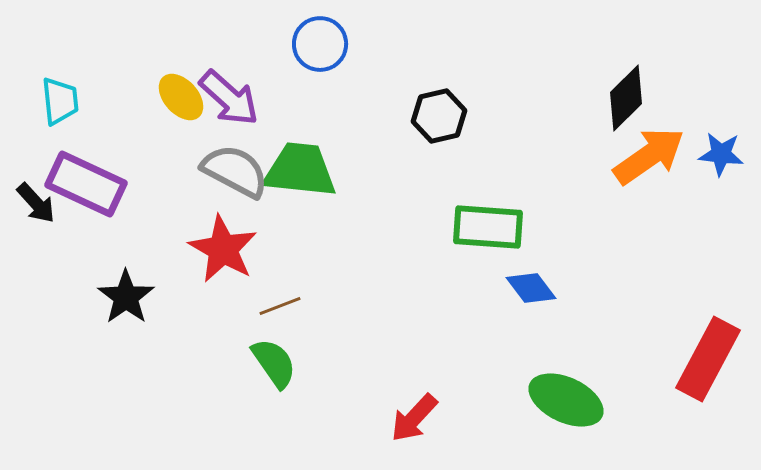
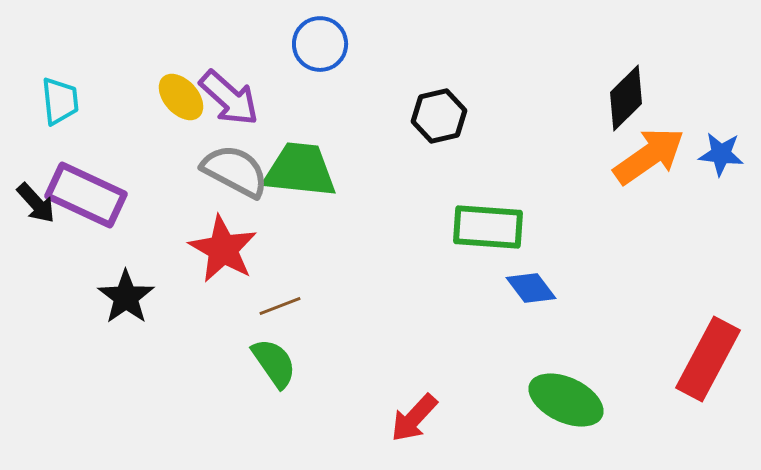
purple rectangle: moved 11 px down
